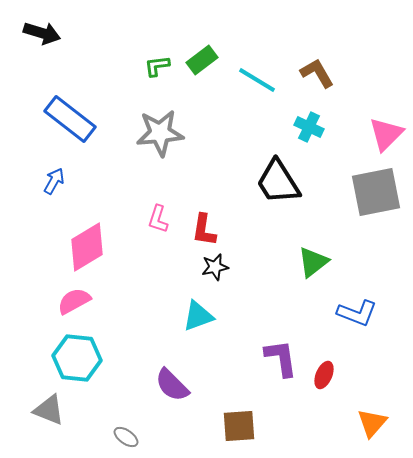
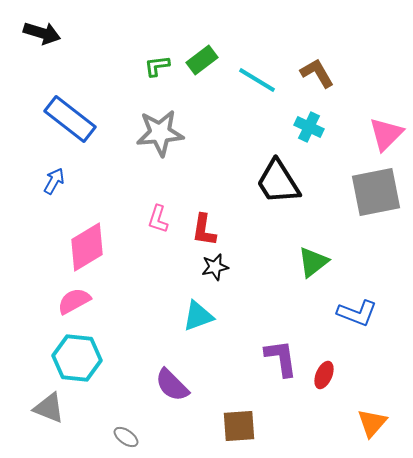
gray triangle: moved 2 px up
